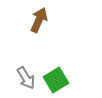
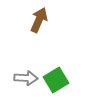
gray arrow: rotated 55 degrees counterclockwise
